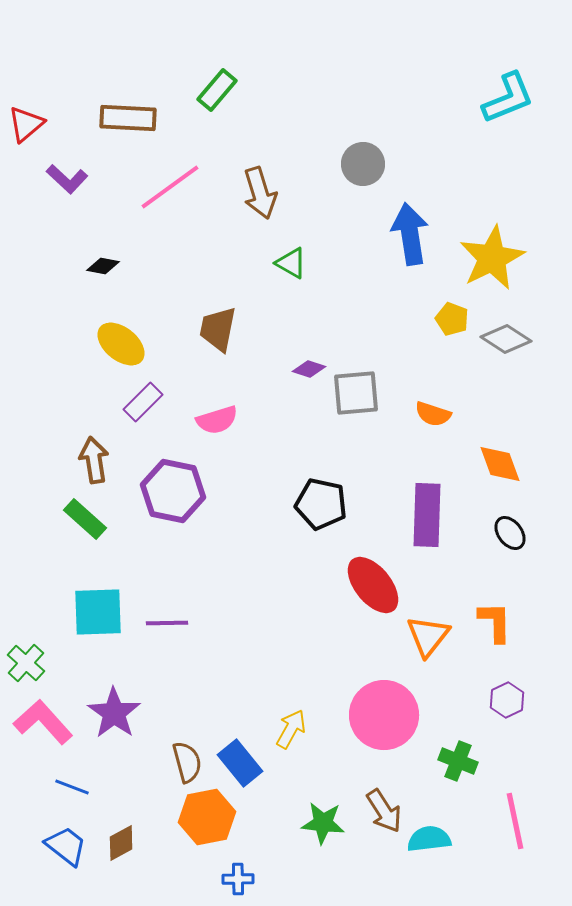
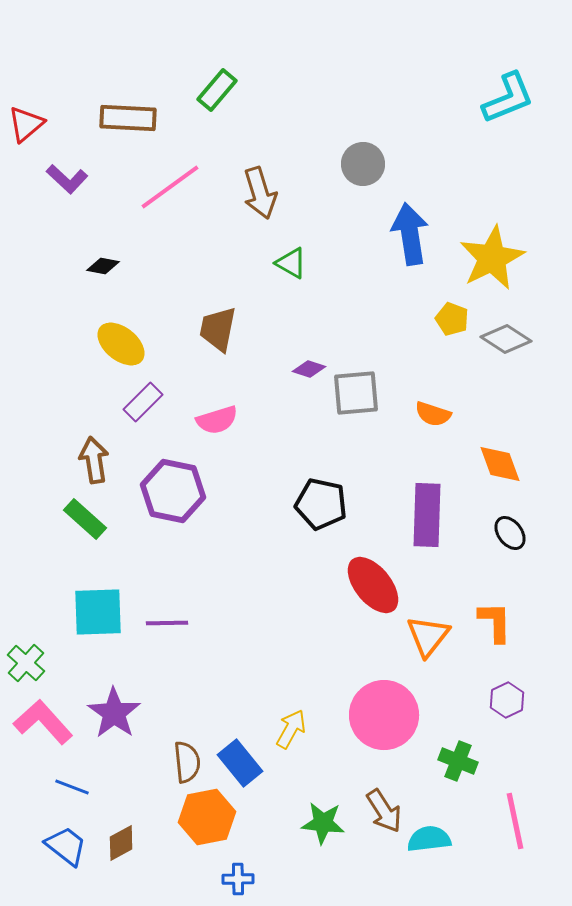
brown semicircle at (187, 762): rotated 9 degrees clockwise
